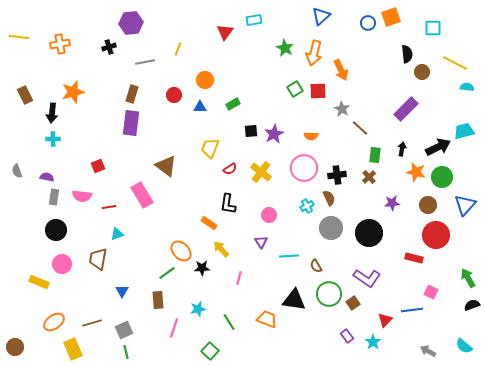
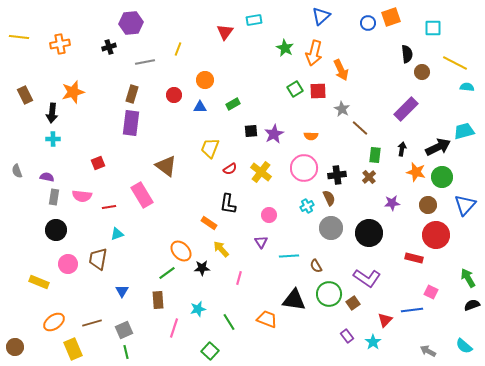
red square at (98, 166): moved 3 px up
pink circle at (62, 264): moved 6 px right
